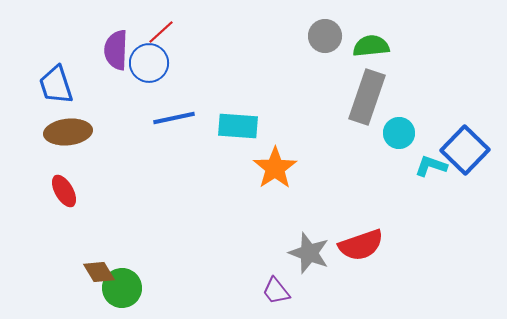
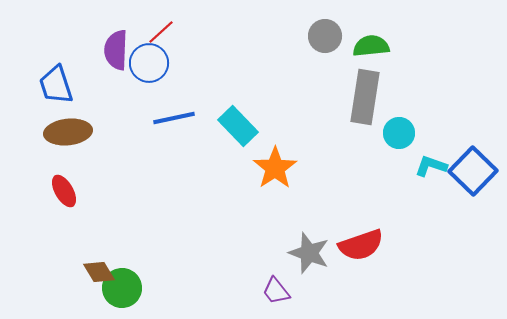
gray rectangle: moved 2 px left; rotated 10 degrees counterclockwise
cyan rectangle: rotated 42 degrees clockwise
blue square: moved 8 px right, 21 px down
